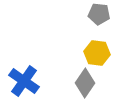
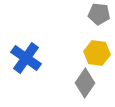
blue cross: moved 2 px right, 23 px up
